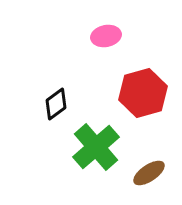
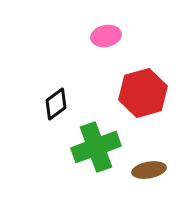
green cross: rotated 21 degrees clockwise
brown ellipse: moved 3 px up; rotated 24 degrees clockwise
